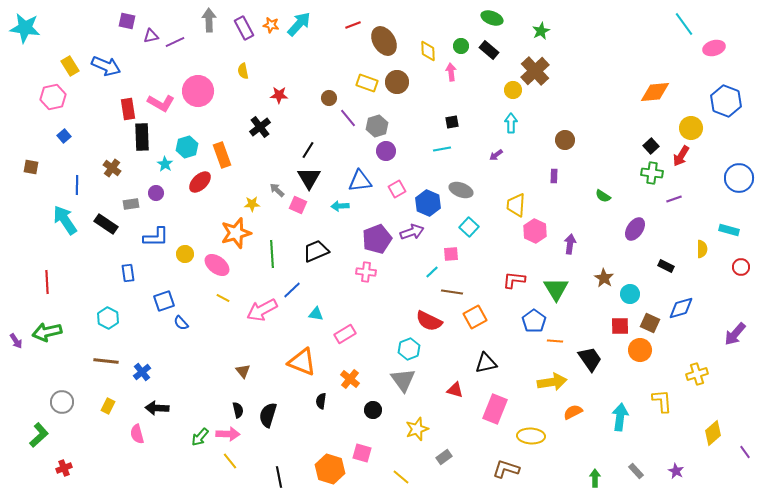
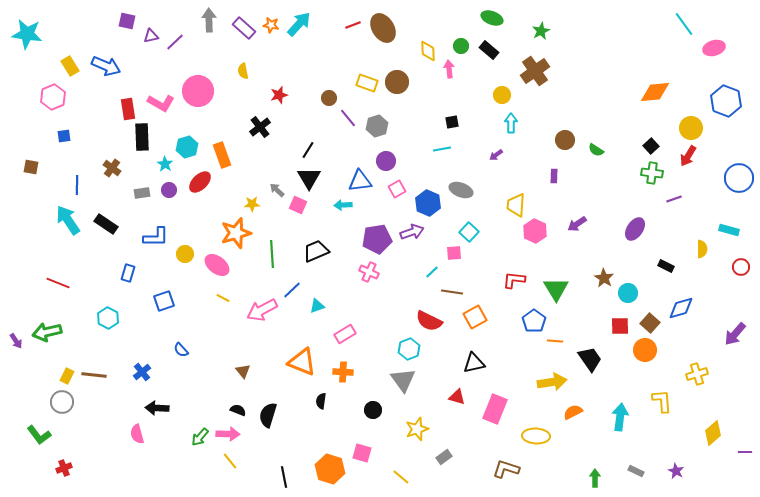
cyan star at (25, 28): moved 2 px right, 6 px down
purple rectangle at (244, 28): rotated 20 degrees counterclockwise
brown ellipse at (384, 41): moved 1 px left, 13 px up
purple line at (175, 42): rotated 18 degrees counterclockwise
brown cross at (535, 71): rotated 8 degrees clockwise
pink arrow at (451, 72): moved 2 px left, 3 px up
yellow circle at (513, 90): moved 11 px left, 5 px down
red star at (279, 95): rotated 18 degrees counterclockwise
pink hexagon at (53, 97): rotated 10 degrees counterclockwise
blue square at (64, 136): rotated 32 degrees clockwise
purple circle at (386, 151): moved 10 px down
red arrow at (681, 156): moved 7 px right
purple circle at (156, 193): moved 13 px right, 3 px up
green semicircle at (603, 196): moved 7 px left, 46 px up
gray rectangle at (131, 204): moved 11 px right, 11 px up
cyan arrow at (340, 206): moved 3 px right, 1 px up
cyan arrow at (65, 220): moved 3 px right
cyan square at (469, 227): moved 5 px down
purple pentagon at (377, 239): rotated 12 degrees clockwise
purple arrow at (570, 244): moved 7 px right, 20 px up; rotated 132 degrees counterclockwise
pink square at (451, 254): moved 3 px right, 1 px up
pink cross at (366, 272): moved 3 px right; rotated 18 degrees clockwise
blue rectangle at (128, 273): rotated 24 degrees clockwise
red line at (47, 282): moved 11 px right, 1 px down; rotated 65 degrees counterclockwise
cyan circle at (630, 294): moved 2 px left, 1 px up
cyan triangle at (316, 314): moved 1 px right, 8 px up; rotated 28 degrees counterclockwise
blue semicircle at (181, 323): moved 27 px down
brown square at (650, 323): rotated 18 degrees clockwise
orange circle at (640, 350): moved 5 px right
brown line at (106, 361): moved 12 px left, 14 px down
black triangle at (486, 363): moved 12 px left
orange cross at (350, 379): moved 7 px left, 7 px up; rotated 36 degrees counterclockwise
red triangle at (455, 390): moved 2 px right, 7 px down
yellow rectangle at (108, 406): moved 41 px left, 30 px up
black semicircle at (238, 410): rotated 56 degrees counterclockwise
green L-shape at (39, 435): rotated 95 degrees clockwise
yellow ellipse at (531, 436): moved 5 px right
purple line at (745, 452): rotated 56 degrees counterclockwise
gray rectangle at (636, 471): rotated 21 degrees counterclockwise
black line at (279, 477): moved 5 px right
